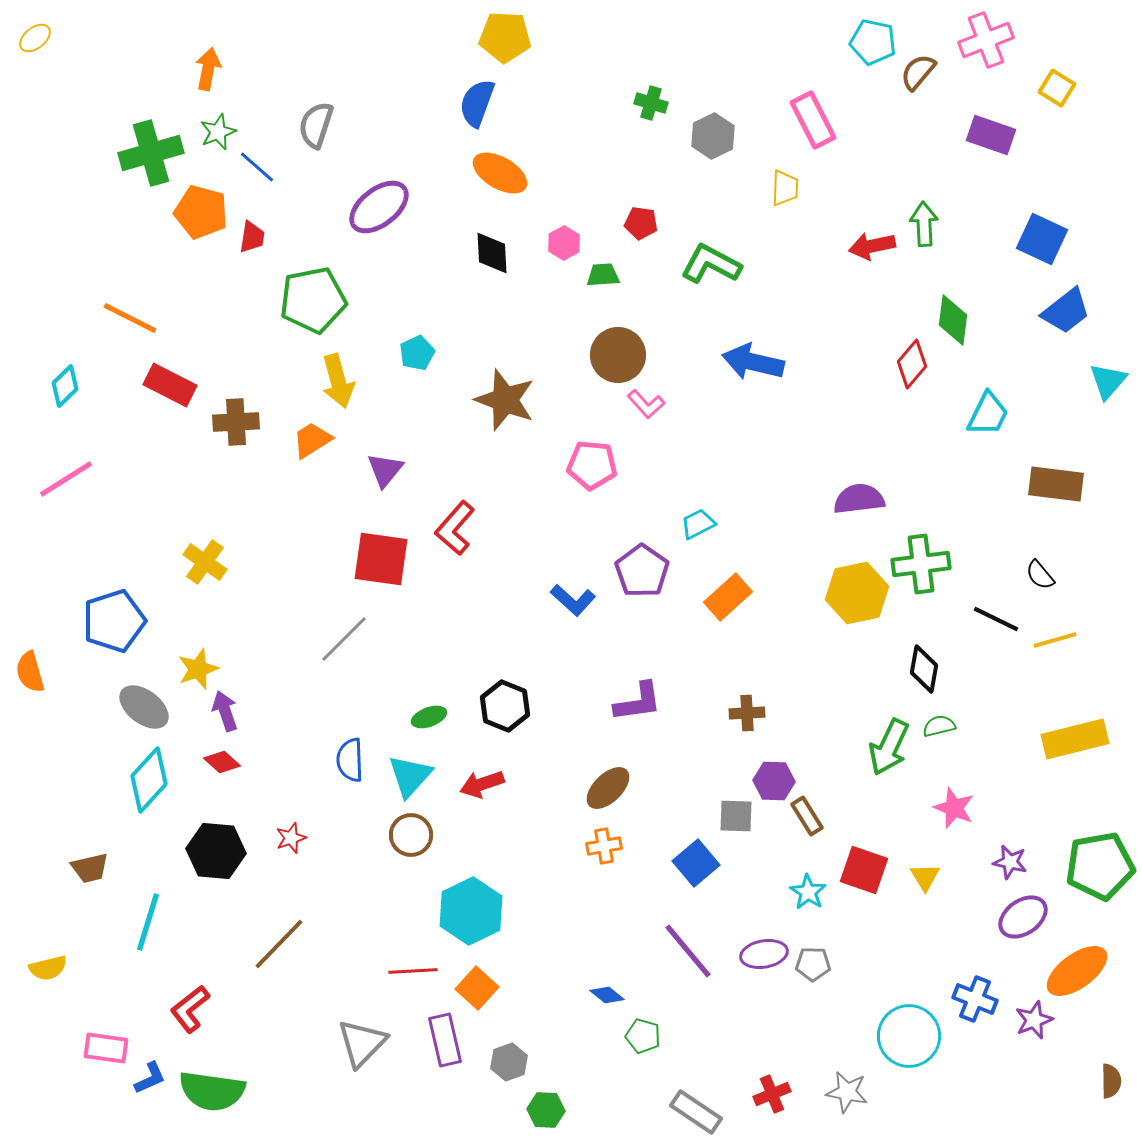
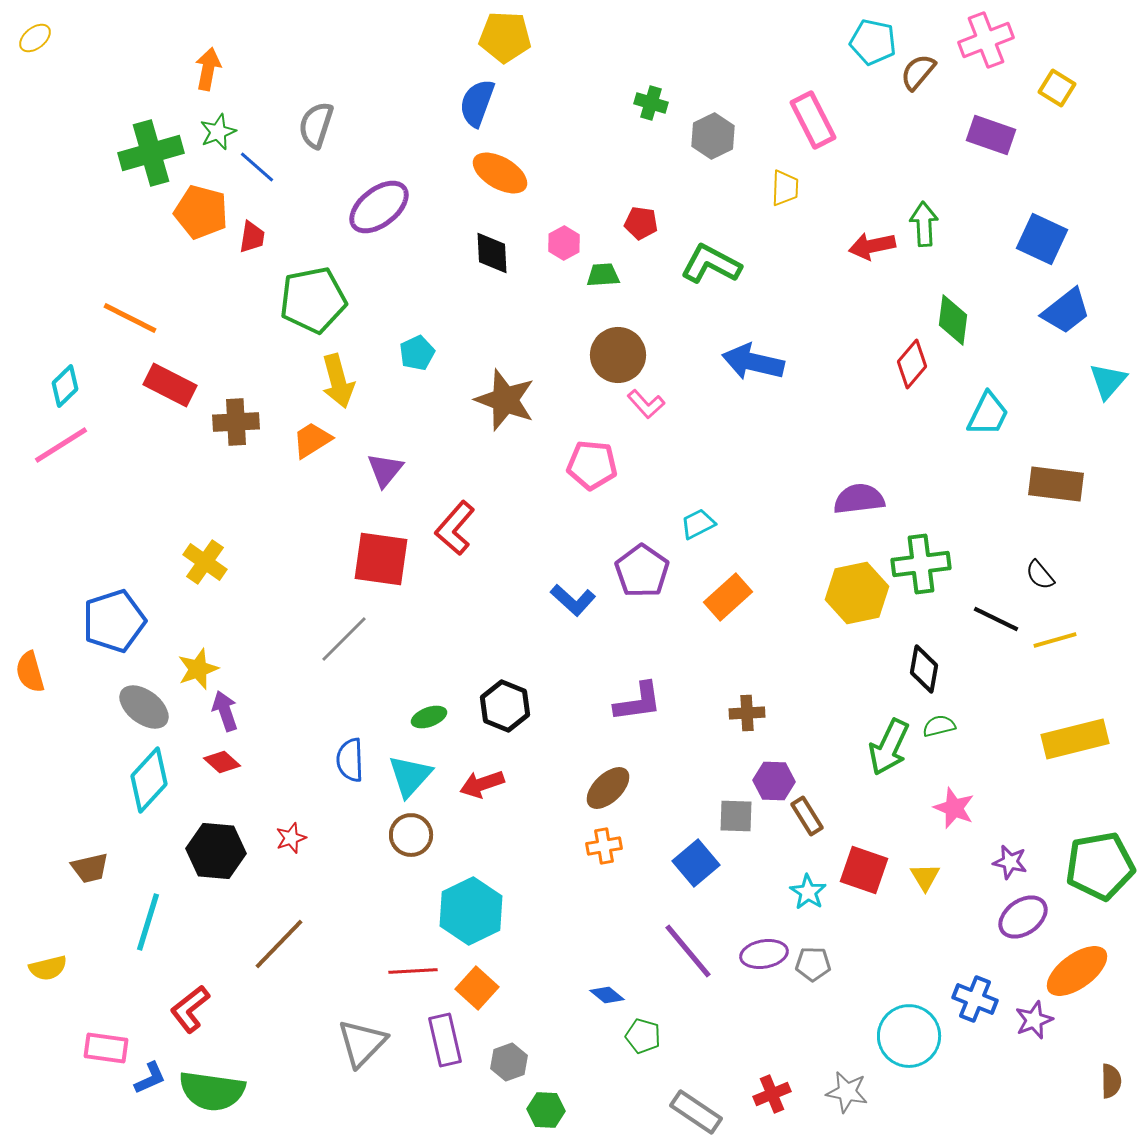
pink line at (66, 479): moved 5 px left, 34 px up
